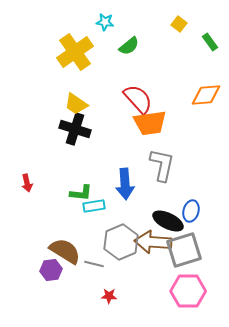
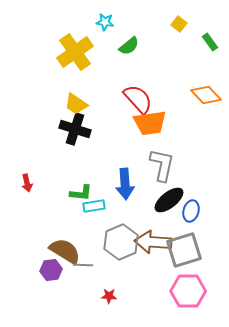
orange diamond: rotated 52 degrees clockwise
black ellipse: moved 1 px right, 21 px up; rotated 64 degrees counterclockwise
gray line: moved 11 px left, 1 px down; rotated 12 degrees counterclockwise
